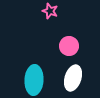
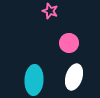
pink circle: moved 3 px up
white ellipse: moved 1 px right, 1 px up
